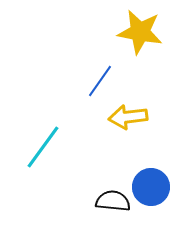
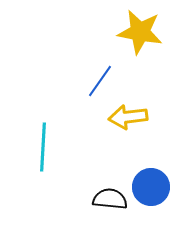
cyan line: rotated 33 degrees counterclockwise
black semicircle: moved 3 px left, 2 px up
